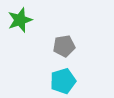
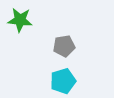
green star: rotated 25 degrees clockwise
